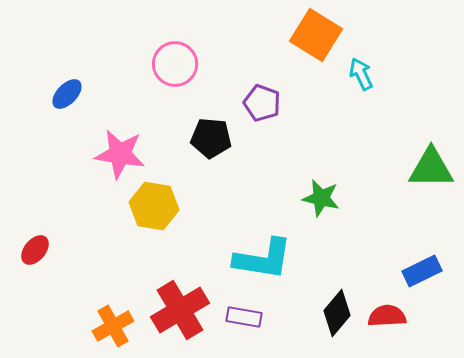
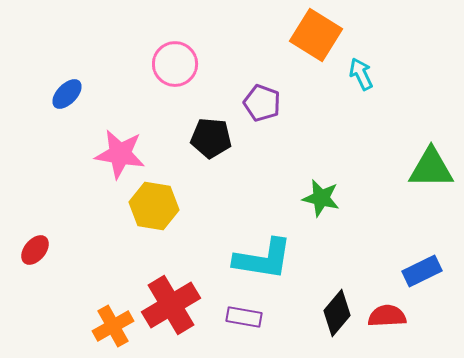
red cross: moved 9 px left, 5 px up
